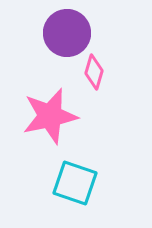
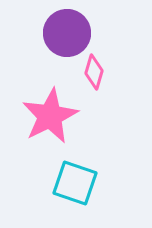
pink star: rotated 14 degrees counterclockwise
